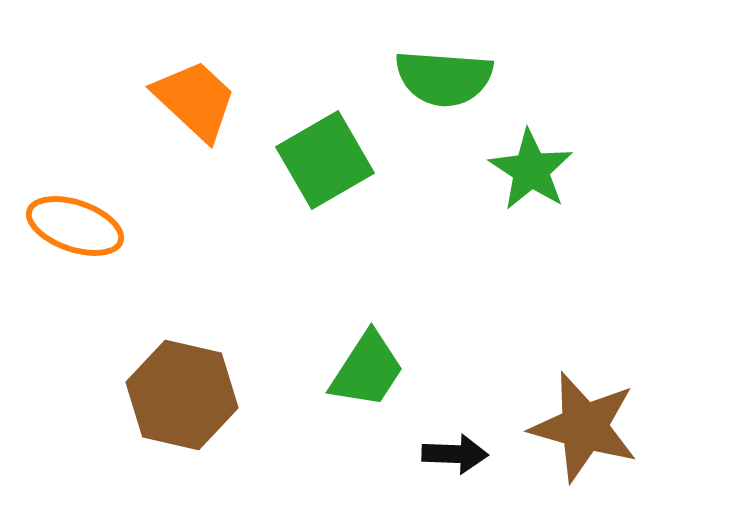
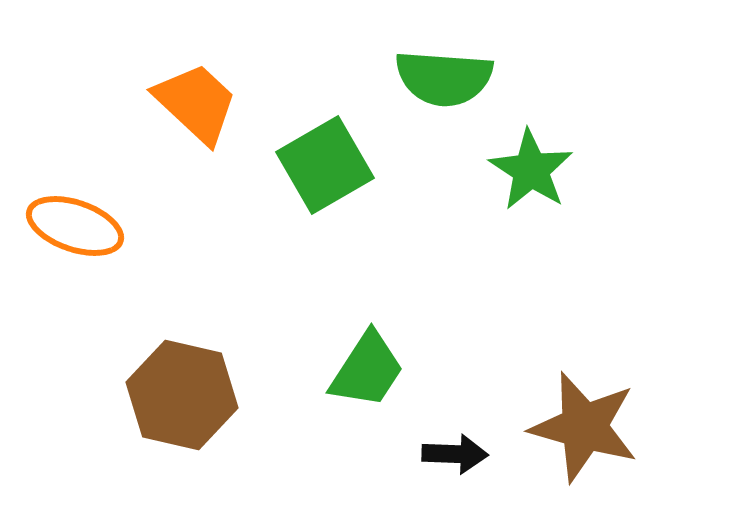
orange trapezoid: moved 1 px right, 3 px down
green square: moved 5 px down
